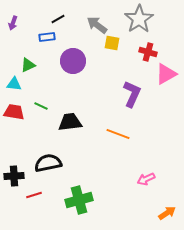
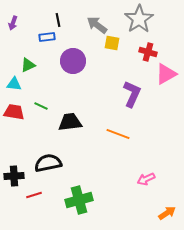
black line: moved 1 px down; rotated 72 degrees counterclockwise
